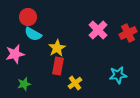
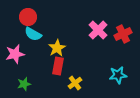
red cross: moved 5 px left, 1 px down
